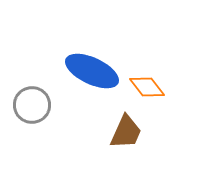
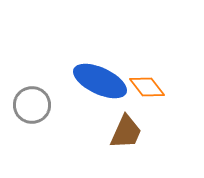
blue ellipse: moved 8 px right, 10 px down
